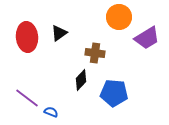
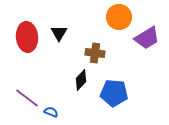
black triangle: rotated 24 degrees counterclockwise
